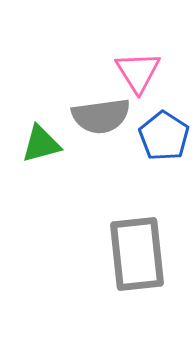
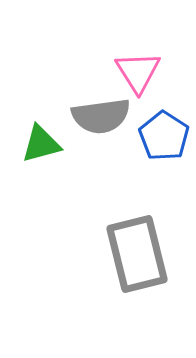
gray rectangle: rotated 8 degrees counterclockwise
